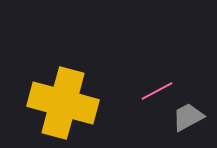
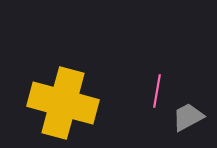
pink line: rotated 52 degrees counterclockwise
